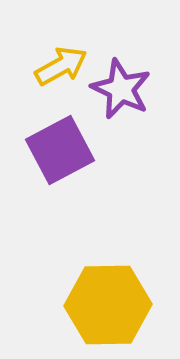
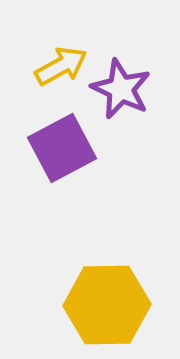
purple square: moved 2 px right, 2 px up
yellow hexagon: moved 1 px left
